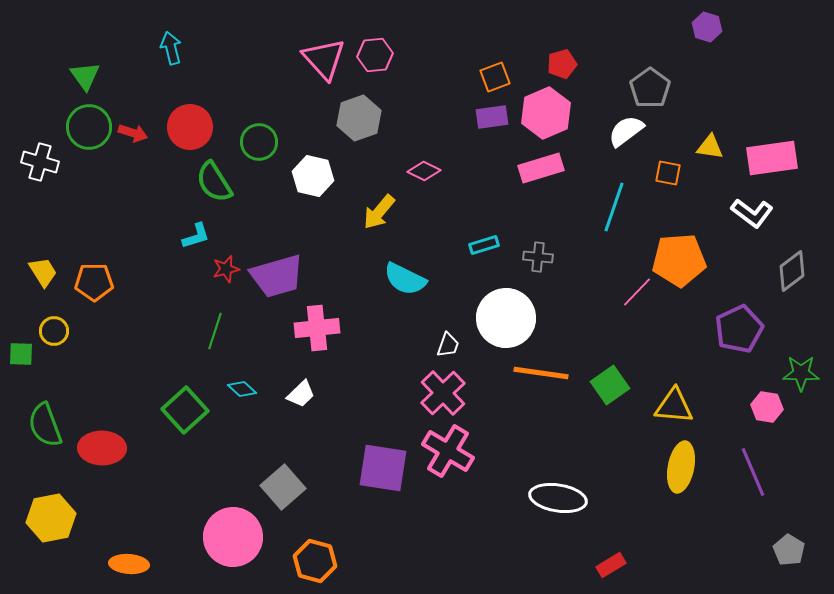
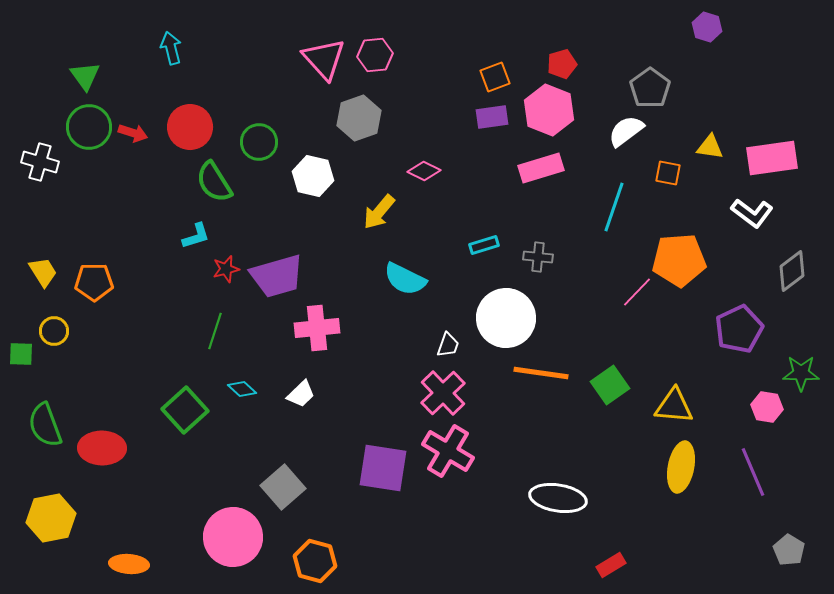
pink hexagon at (546, 113): moved 3 px right, 3 px up; rotated 15 degrees counterclockwise
